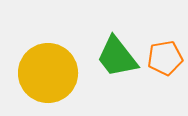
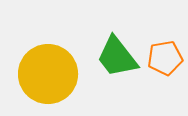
yellow circle: moved 1 px down
